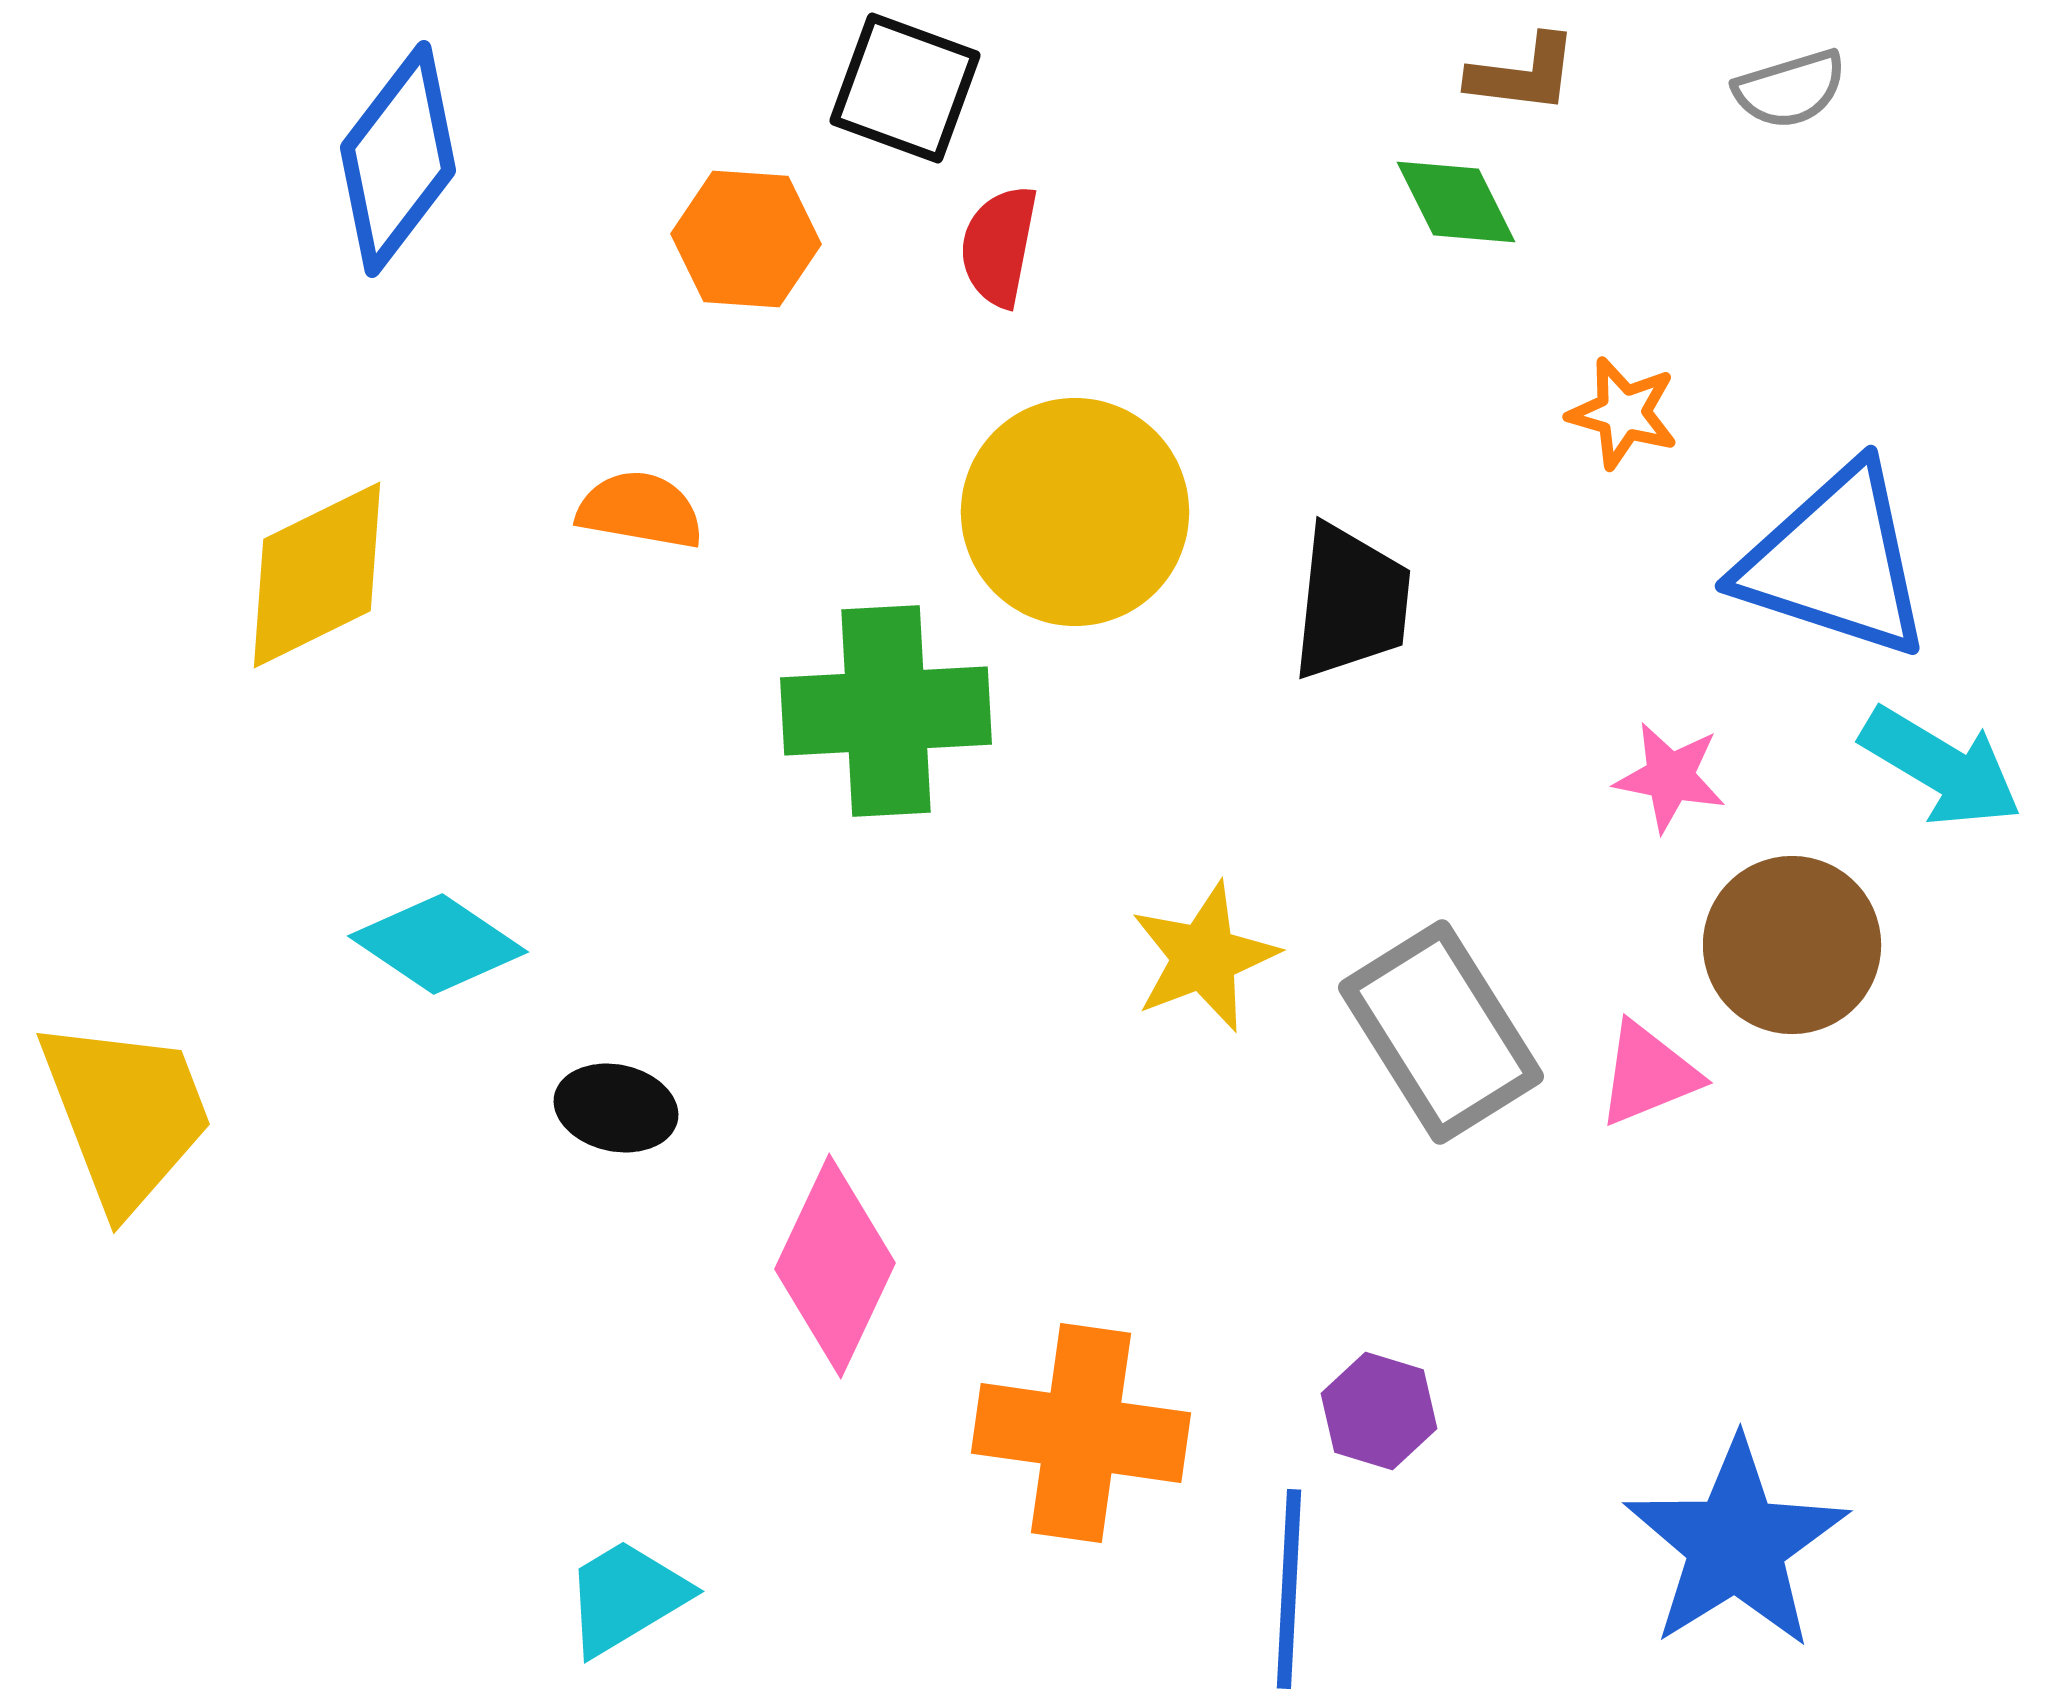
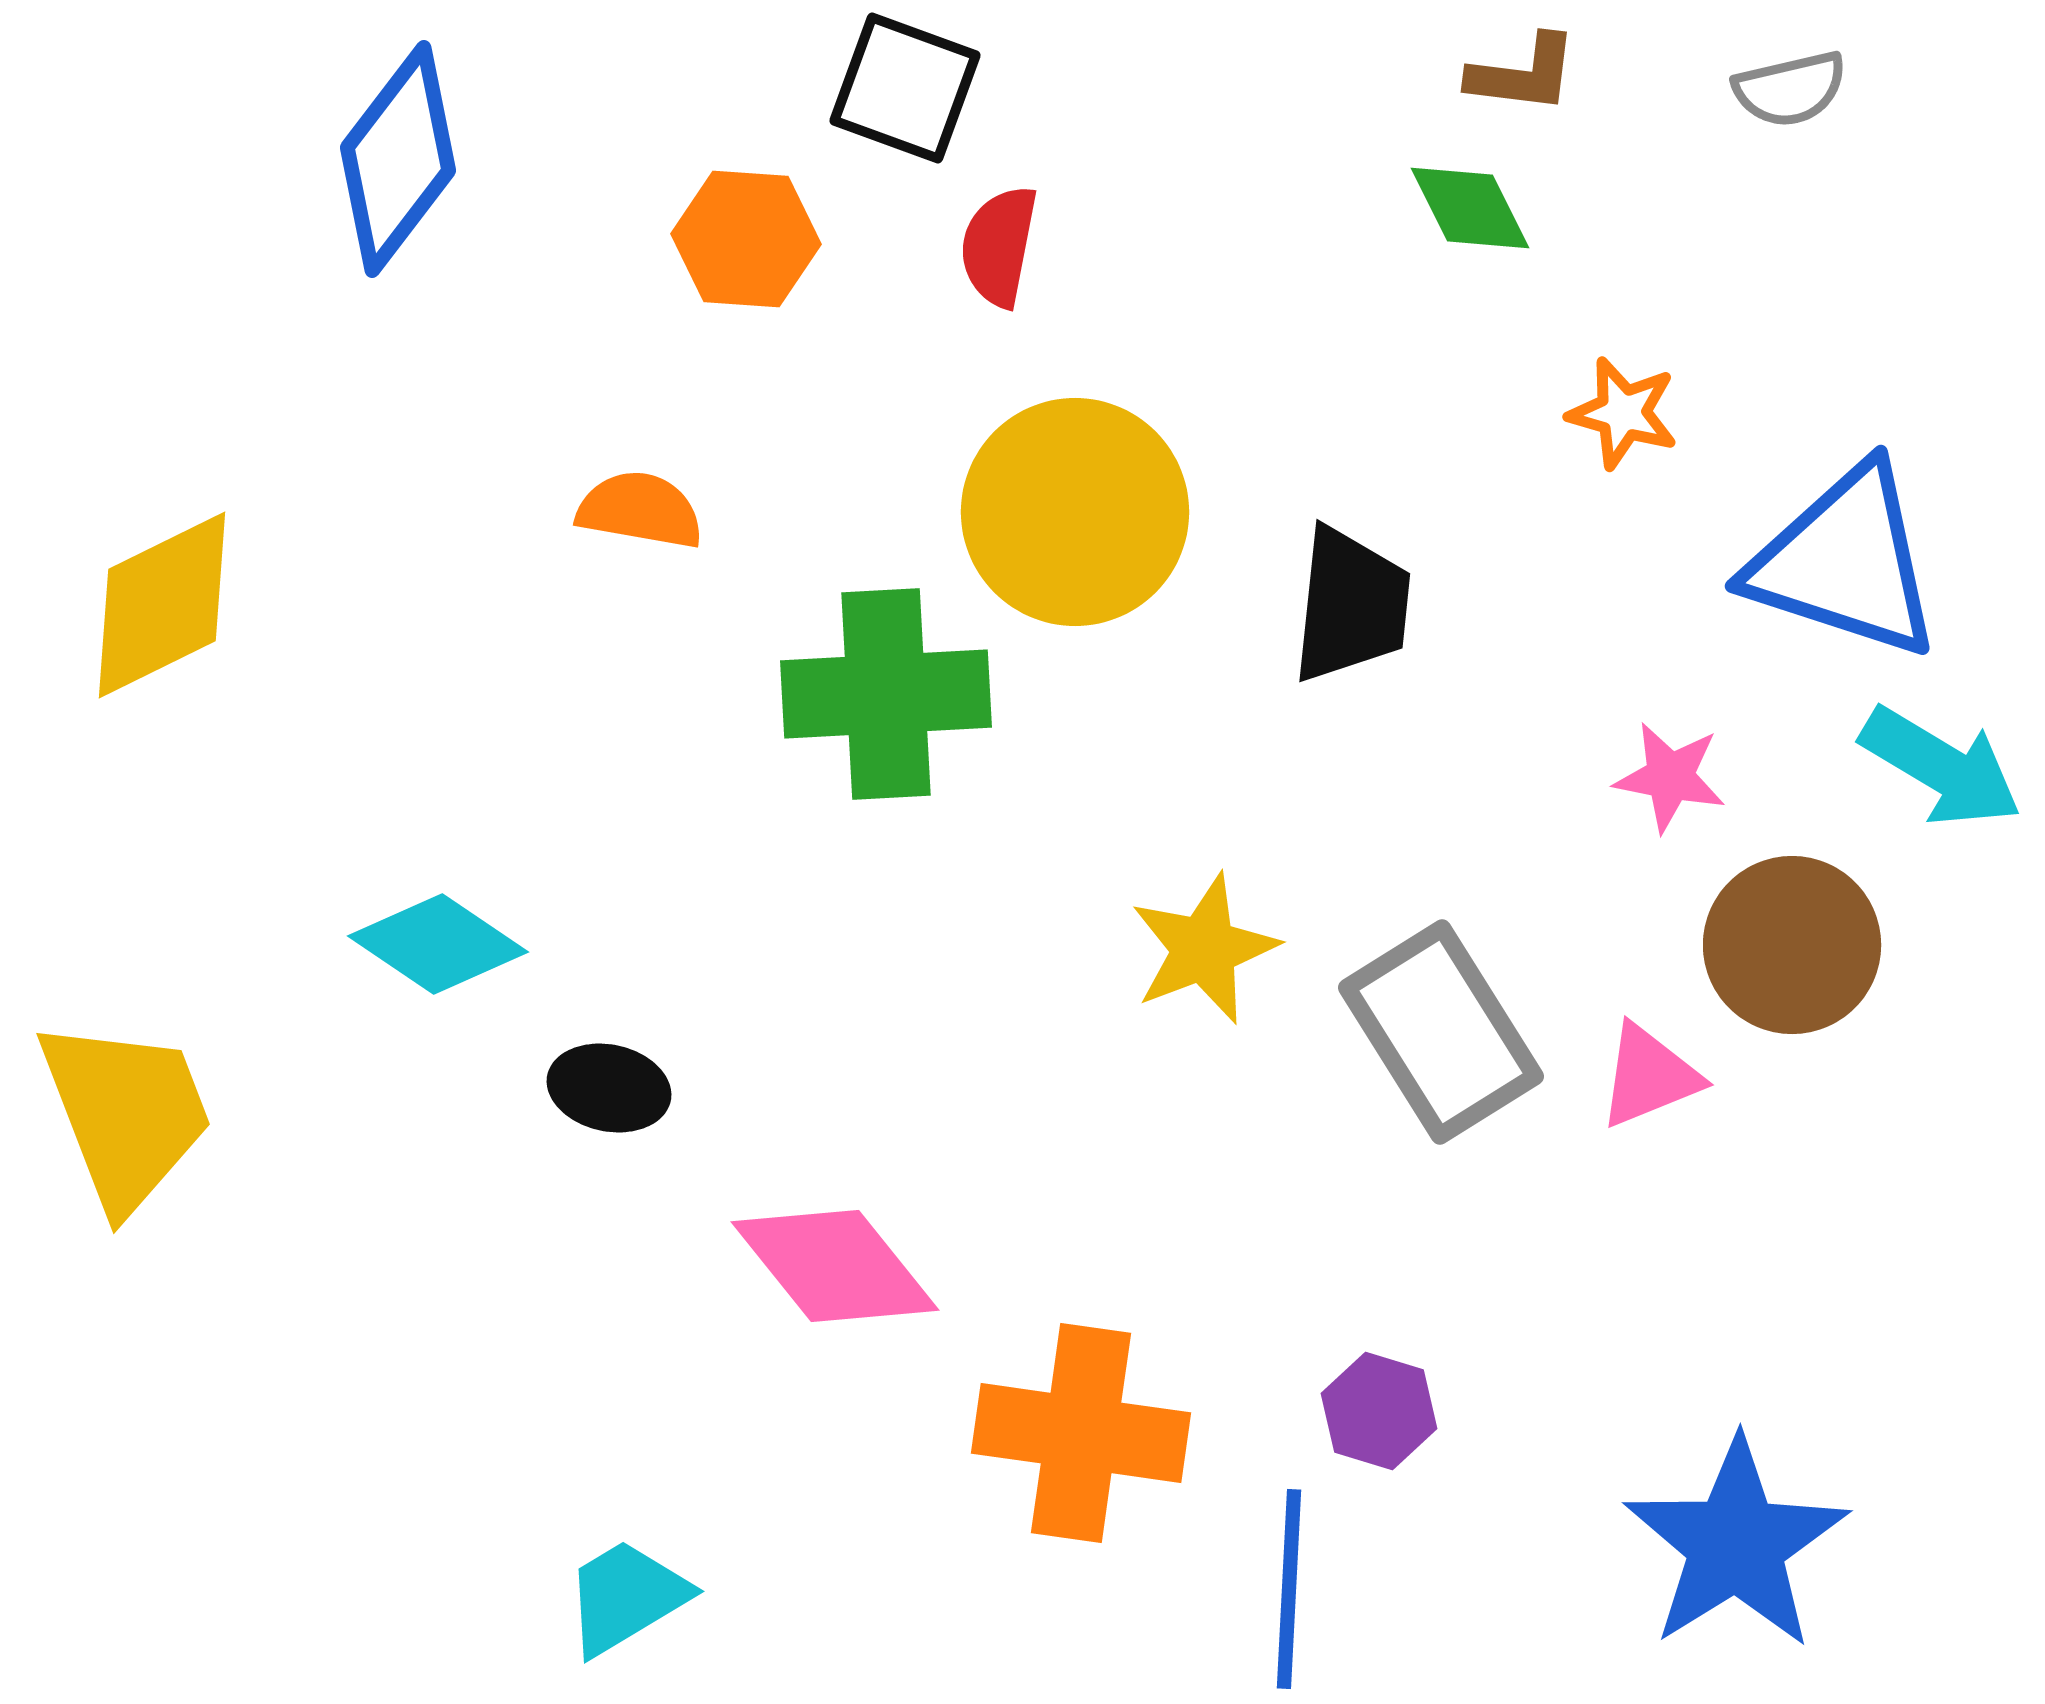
gray semicircle: rotated 4 degrees clockwise
green diamond: moved 14 px right, 6 px down
blue triangle: moved 10 px right
yellow diamond: moved 155 px left, 30 px down
black trapezoid: moved 3 px down
green cross: moved 17 px up
yellow star: moved 8 px up
pink triangle: moved 1 px right, 2 px down
black ellipse: moved 7 px left, 20 px up
pink diamond: rotated 64 degrees counterclockwise
